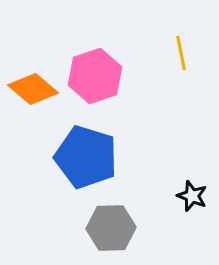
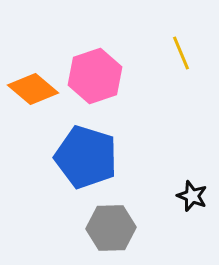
yellow line: rotated 12 degrees counterclockwise
